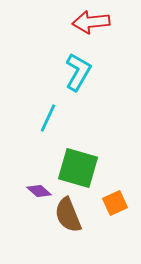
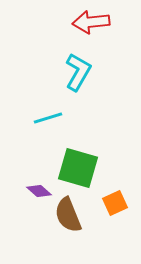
cyan line: rotated 48 degrees clockwise
